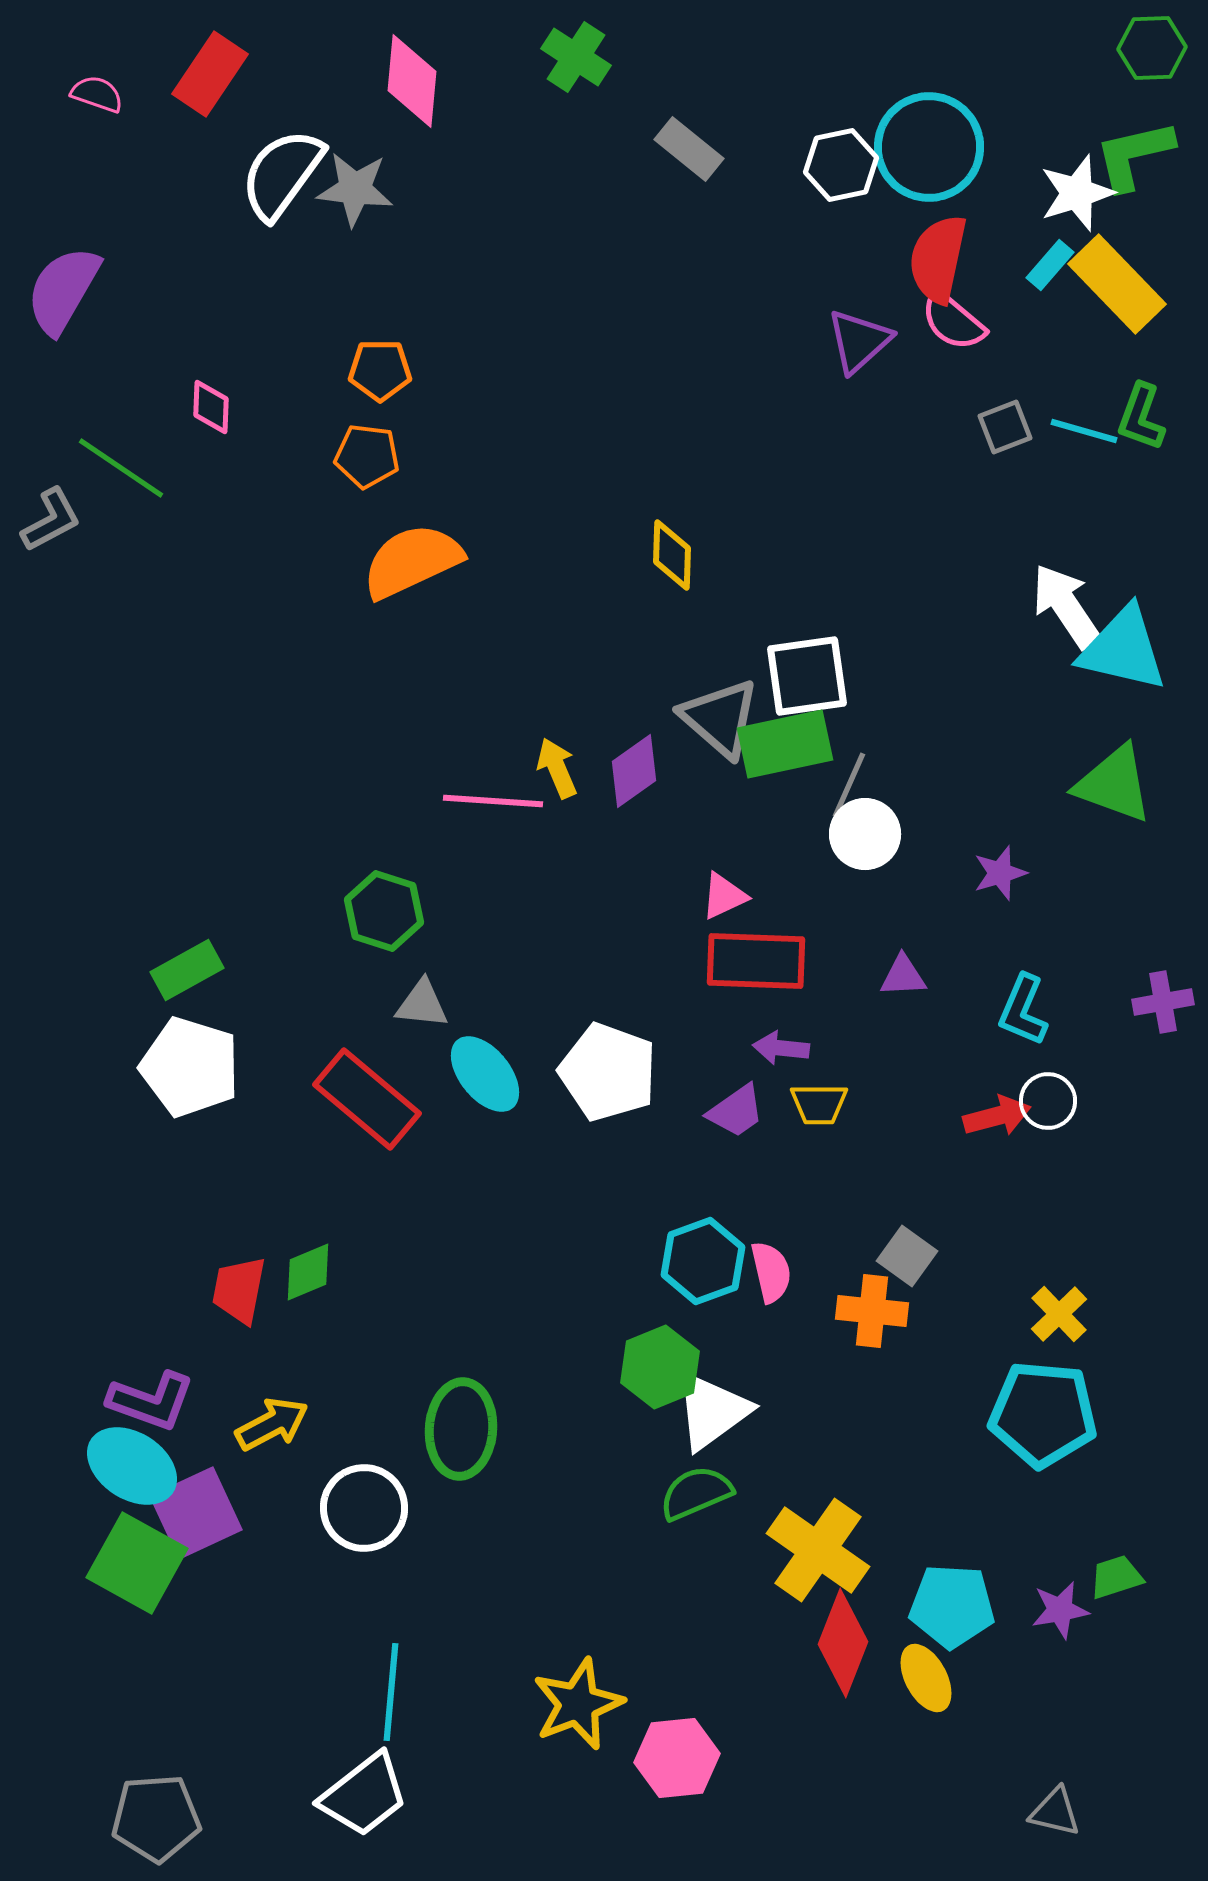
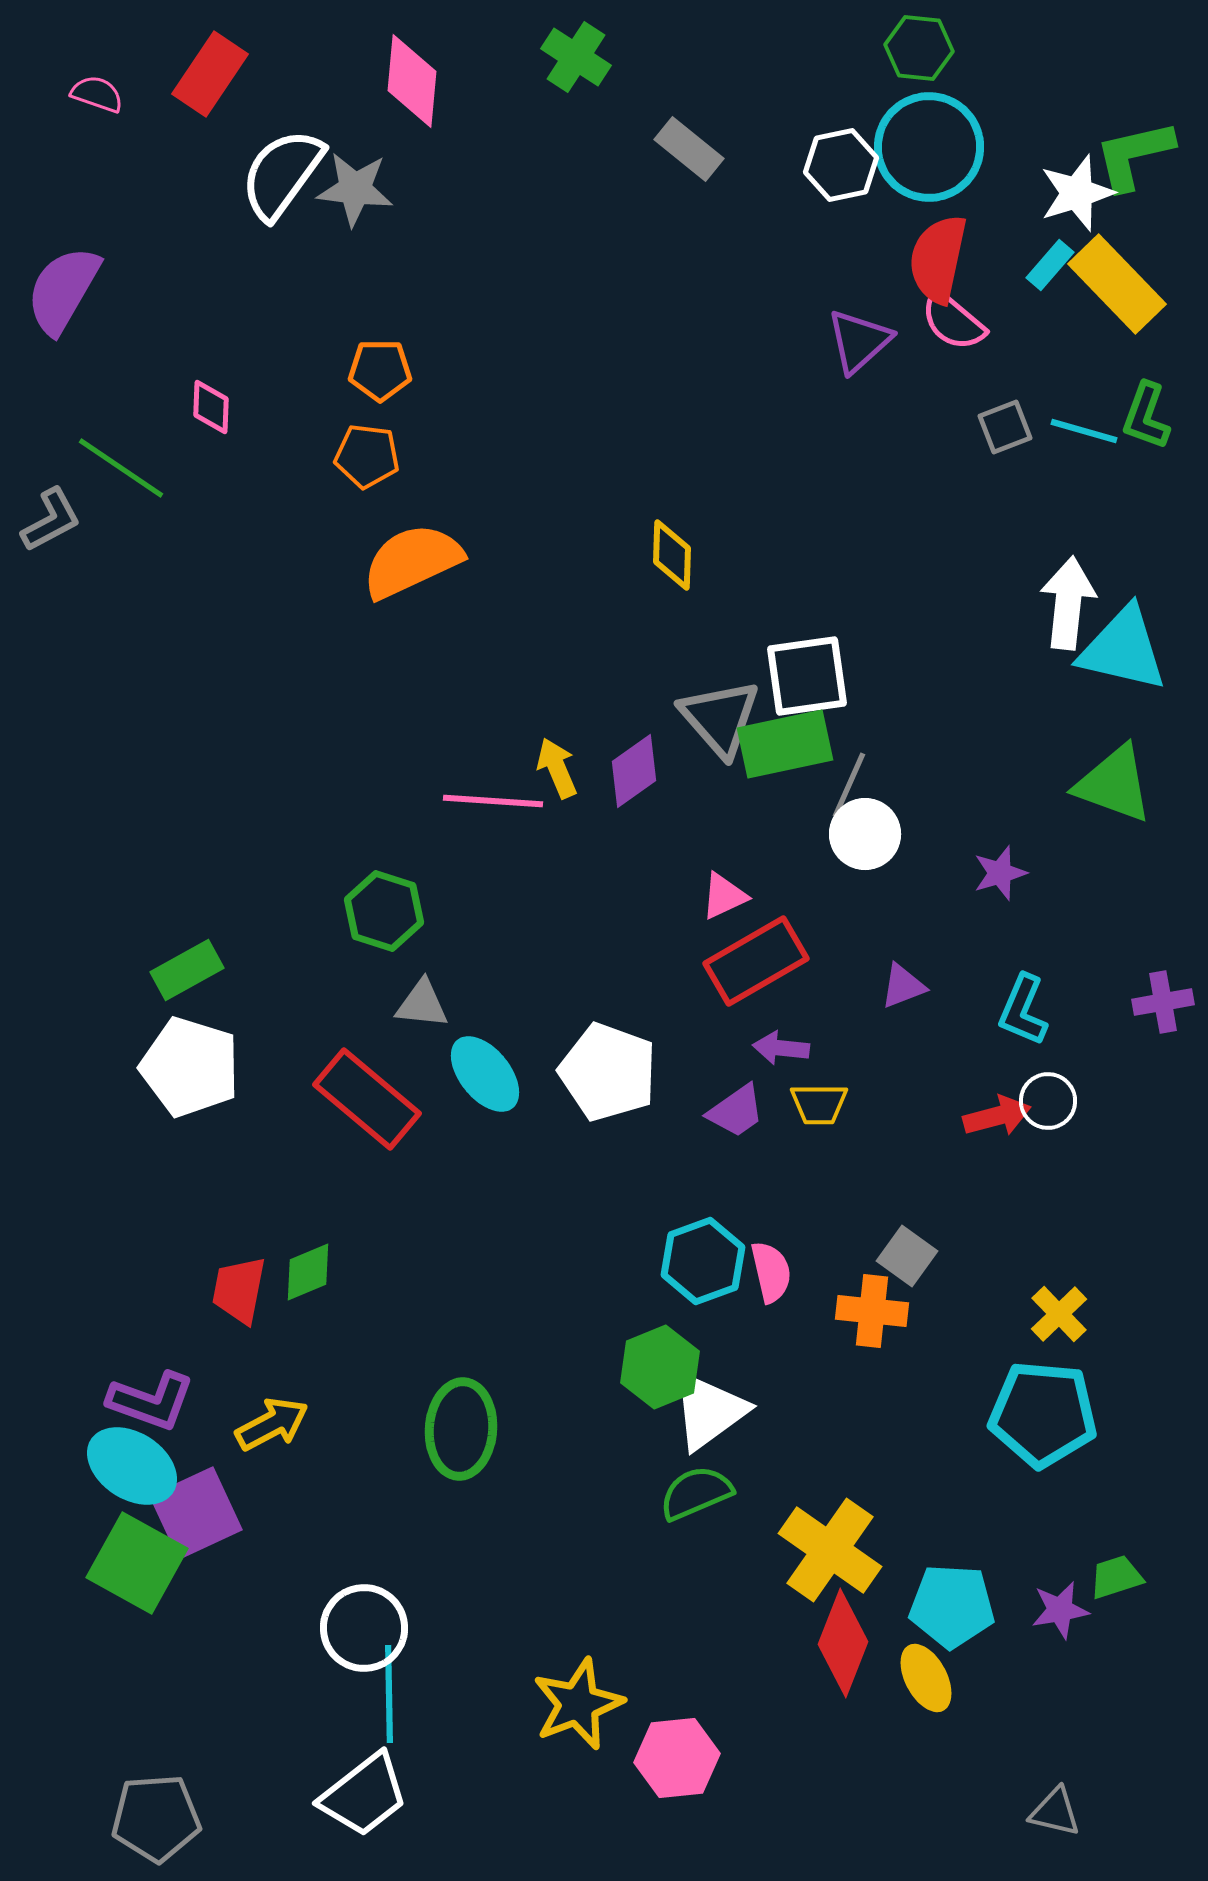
green hexagon at (1152, 48): moved 233 px left; rotated 8 degrees clockwise
green L-shape at (1141, 417): moved 5 px right, 1 px up
white arrow at (1066, 606): moved 2 px right, 3 px up; rotated 40 degrees clockwise
gray triangle at (720, 718): rotated 8 degrees clockwise
red rectangle at (756, 961): rotated 32 degrees counterclockwise
purple triangle at (903, 976): moved 10 px down; rotated 18 degrees counterclockwise
white triangle at (712, 1411): moved 3 px left
white circle at (364, 1508): moved 120 px down
yellow cross at (818, 1550): moved 12 px right
cyan line at (391, 1692): moved 2 px left, 2 px down; rotated 6 degrees counterclockwise
